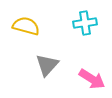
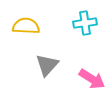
yellow semicircle: rotated 12 degrees counterclockwise
